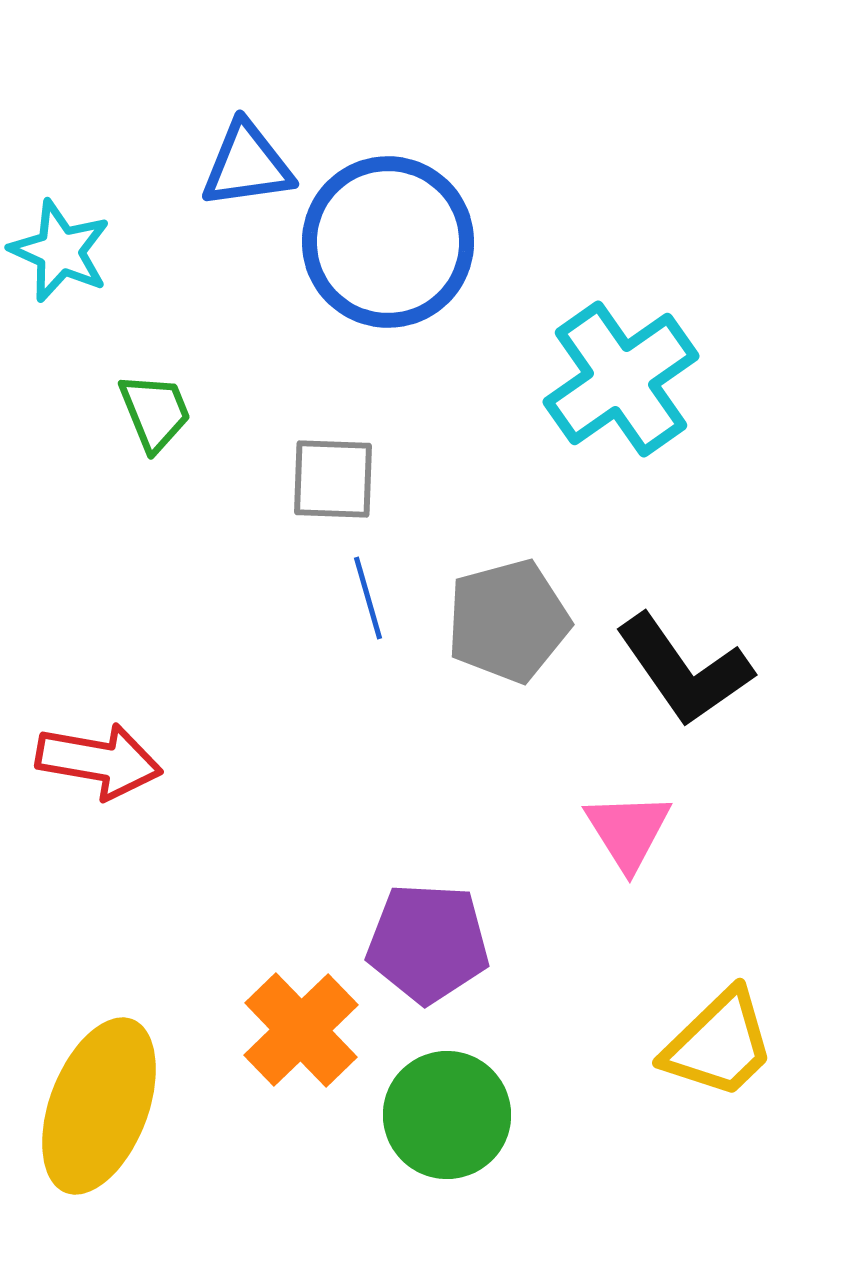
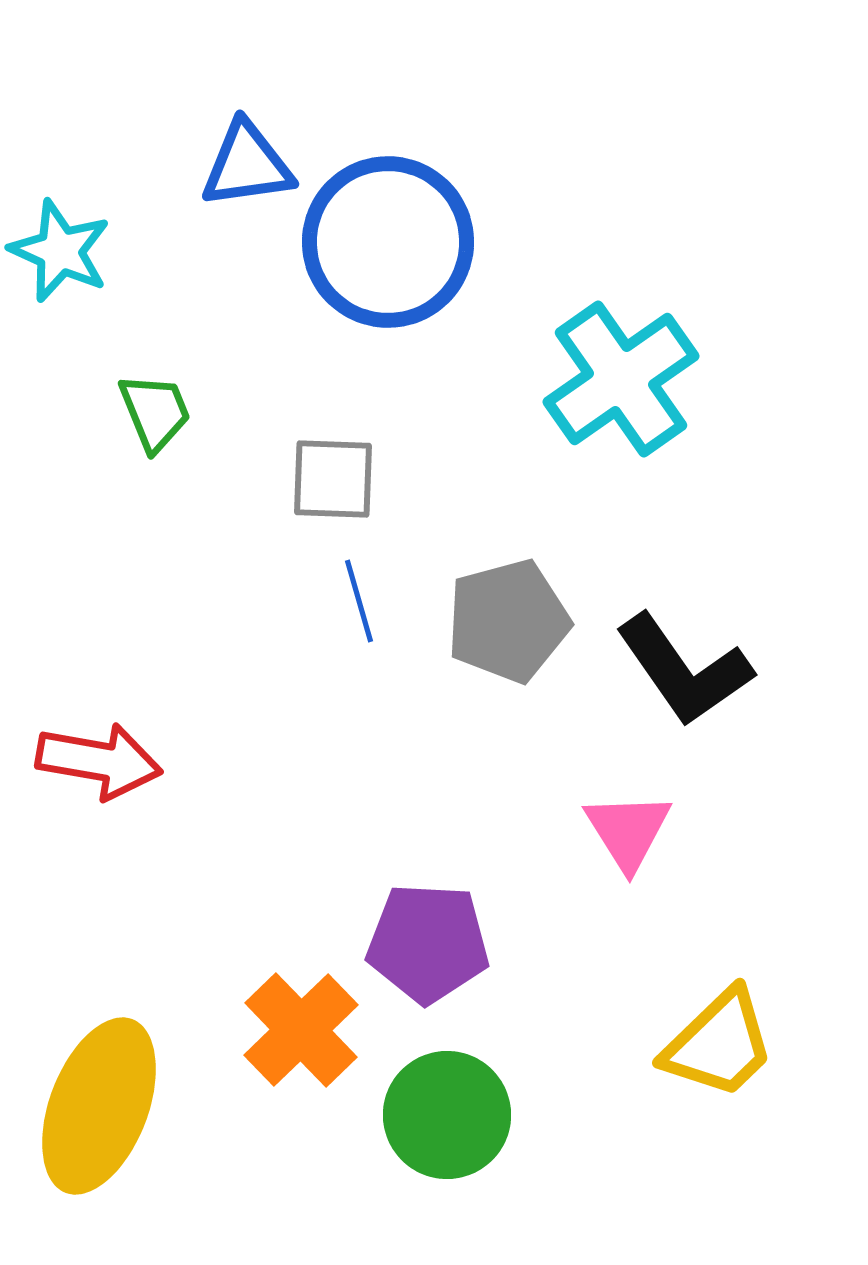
blue line: moved 9 px left, 3 px down
